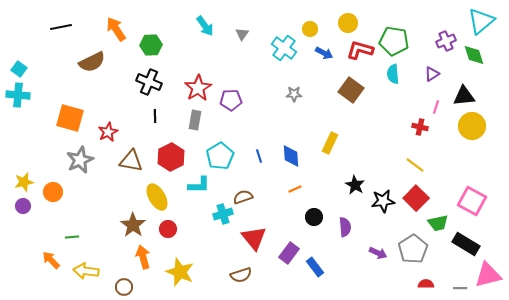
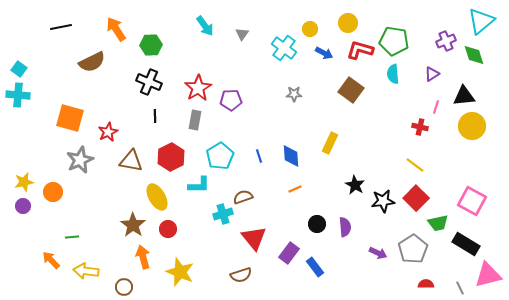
black circle at (314, 217): moved 3 px right, 7 px down
gray line at (460, 288): rotated 64 degrees clockwise
